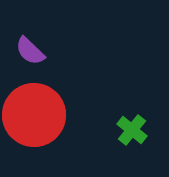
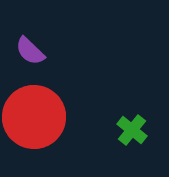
red circle: moved 2 px down
